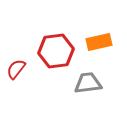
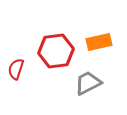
red semicircle: rotated 20 degrees counterclockwise
gray trapezoid: rotated 20 degrees counterclockwise
